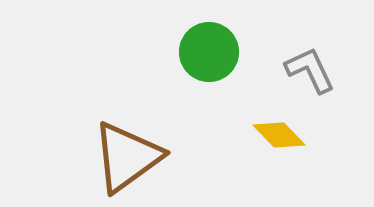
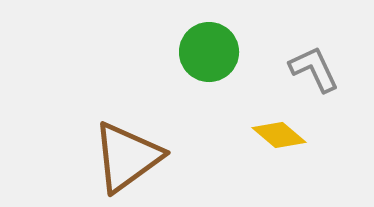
gray L-shape: moved 4 px right, 1 px up
yellow diamond: rotated 6 degrees counterclockwise
